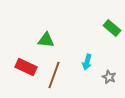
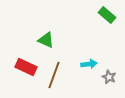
green rectangle: moved 5 px left, 13 px up
green triangle: rotated 18 degrees clockwise
cyan arrow: moved 2 px right, 2 px down; rotated 112 degrees counterclockwise
